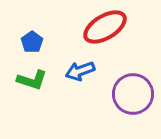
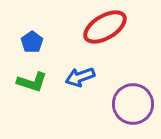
blue arrow: moved 6 px down
green L-shape: moved 2 px down
purple circle: moved 10 px down
